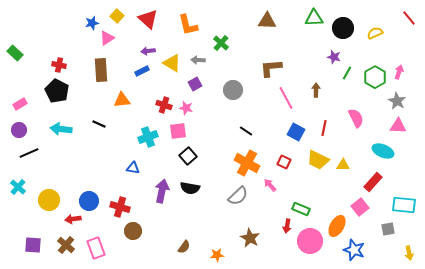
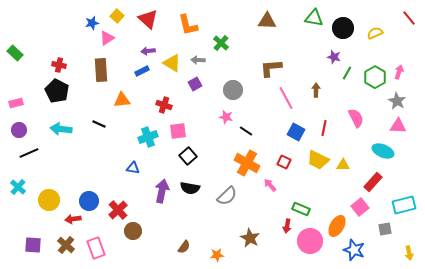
green triangle at (314, 18): rotated 12 degrees clockwise
pink rectangle at (20, 104): moved 4 px left, 1 px up; rotated 16 degrees clockwise
pink star at (186, 108): moved 40 px right, 9 px down
gray semicircle at (238, 196): moved 11 px left
cyan rectangle at (404, 205): rotated 20 degrees counterclockwise
red cross at (120, 207): moved 2 px left, 3 px down; rotated 30 degrees clockwise
gray square at (388, 229): moved 3 px left
